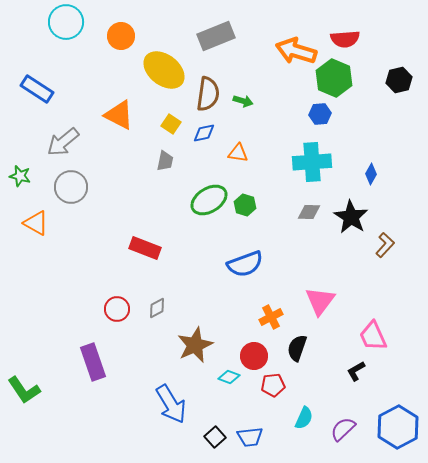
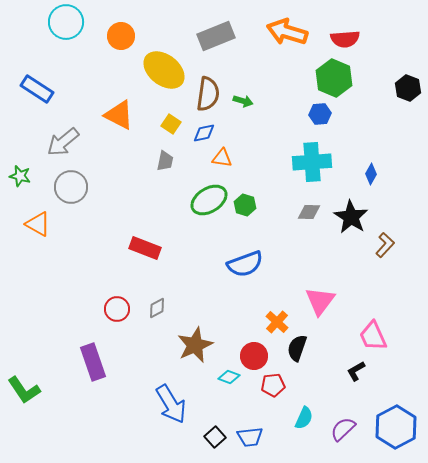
orange arrow at (296, 51): moved 9 px left, 19 px up
black hexagon at (399, 80): moved 9 px right, 8 px down; rotated 25 degrees counterclockwise
orange triangle at (238, 153): moved 16 px left, 5 px down
orange triangle at (36, 223): moved 2 px right, 1 px down
orange cross at (271, 317): moved 6 px right, 5 px down; rotated 20 degrees counterclockwise
blue hexagon at (398, 427): moved 2 px left
